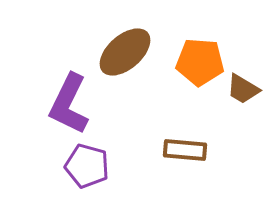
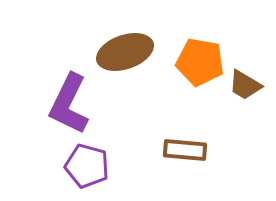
brown ellipse: rotated 22 degrees clockwise
orange pentagon: rotated 6 degrees clockwise
brown trapezoid: moved 2 px right, 4 px up
